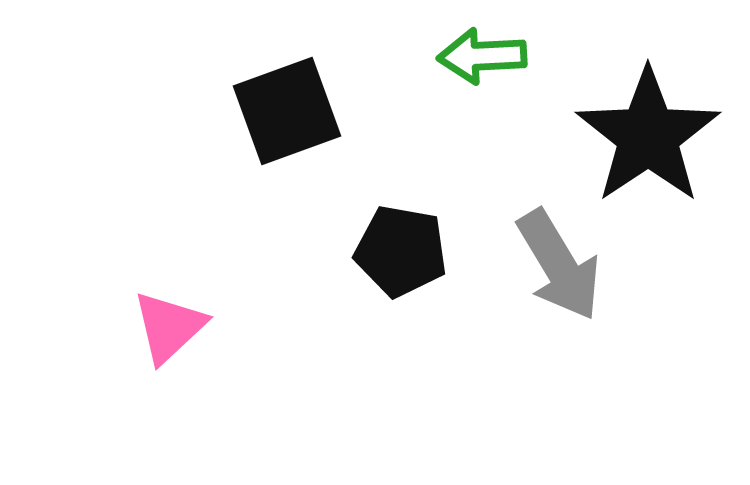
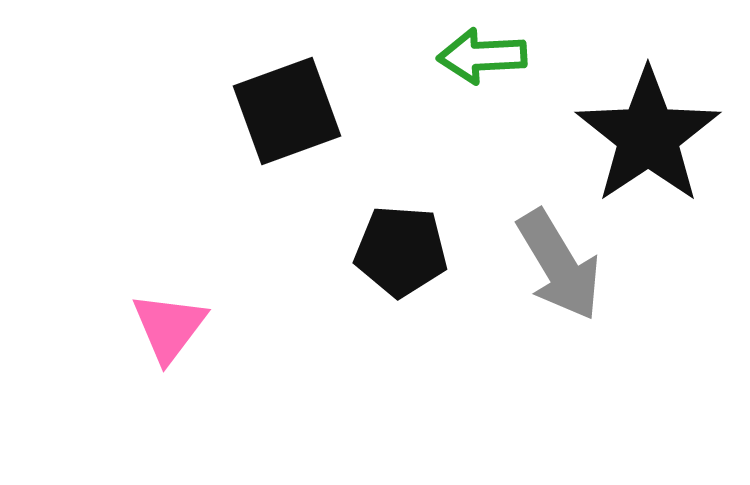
black pentagon: rotated 6 degrees counterclockwise
pink triangle: rotated 10 degrees counterclockwise
